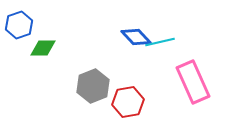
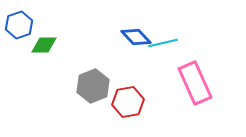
cyan line: moved 3 px right, 1 px down
green diamond: moved 1 px right, 3 px up
pink rectangle: moved 2 px right, 1 px down
